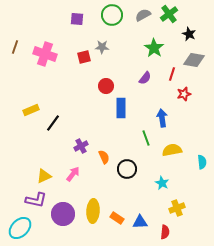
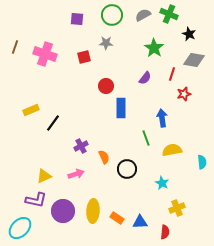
green cross: rotated 30 degrees counterclockwise
gray star: moved 4 px right, 4 px up
pink arrow: moved 3 px right; rotated 35 degrees clockwise
purple circle: moved 3 px up
